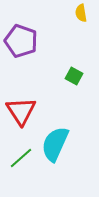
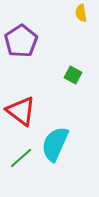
purple pentagon: rotated 20 degrees clockwise
green square: moved 1 px left, 1 px up
red triangle: rotated 20 degrees counterclockwise
